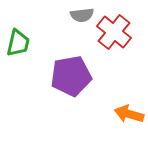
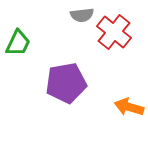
green trapezoid: rotated 12 degrees clockwise
purple pentagon: moved 5 px left, 7 px down
orange arrow: moved 7 px up
